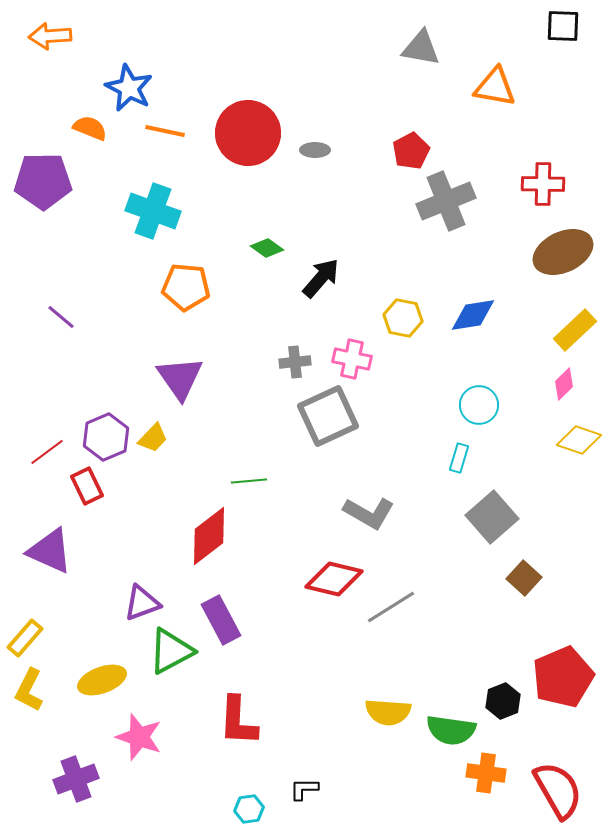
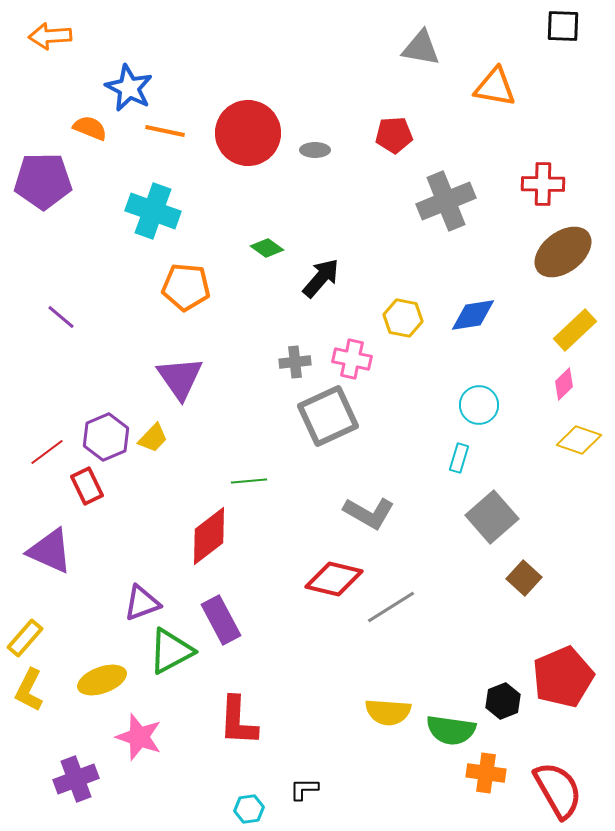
red pentagon at (411, 151): moved 17 px left, 16 px up; rotated 24 degrees clockwise
brown ellipse at (563, 252): rotated 12 degrees counterclockwise
